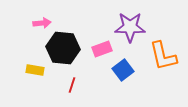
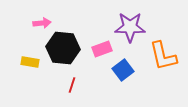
yellow rectangle: moved 5 px left, 8 px up
